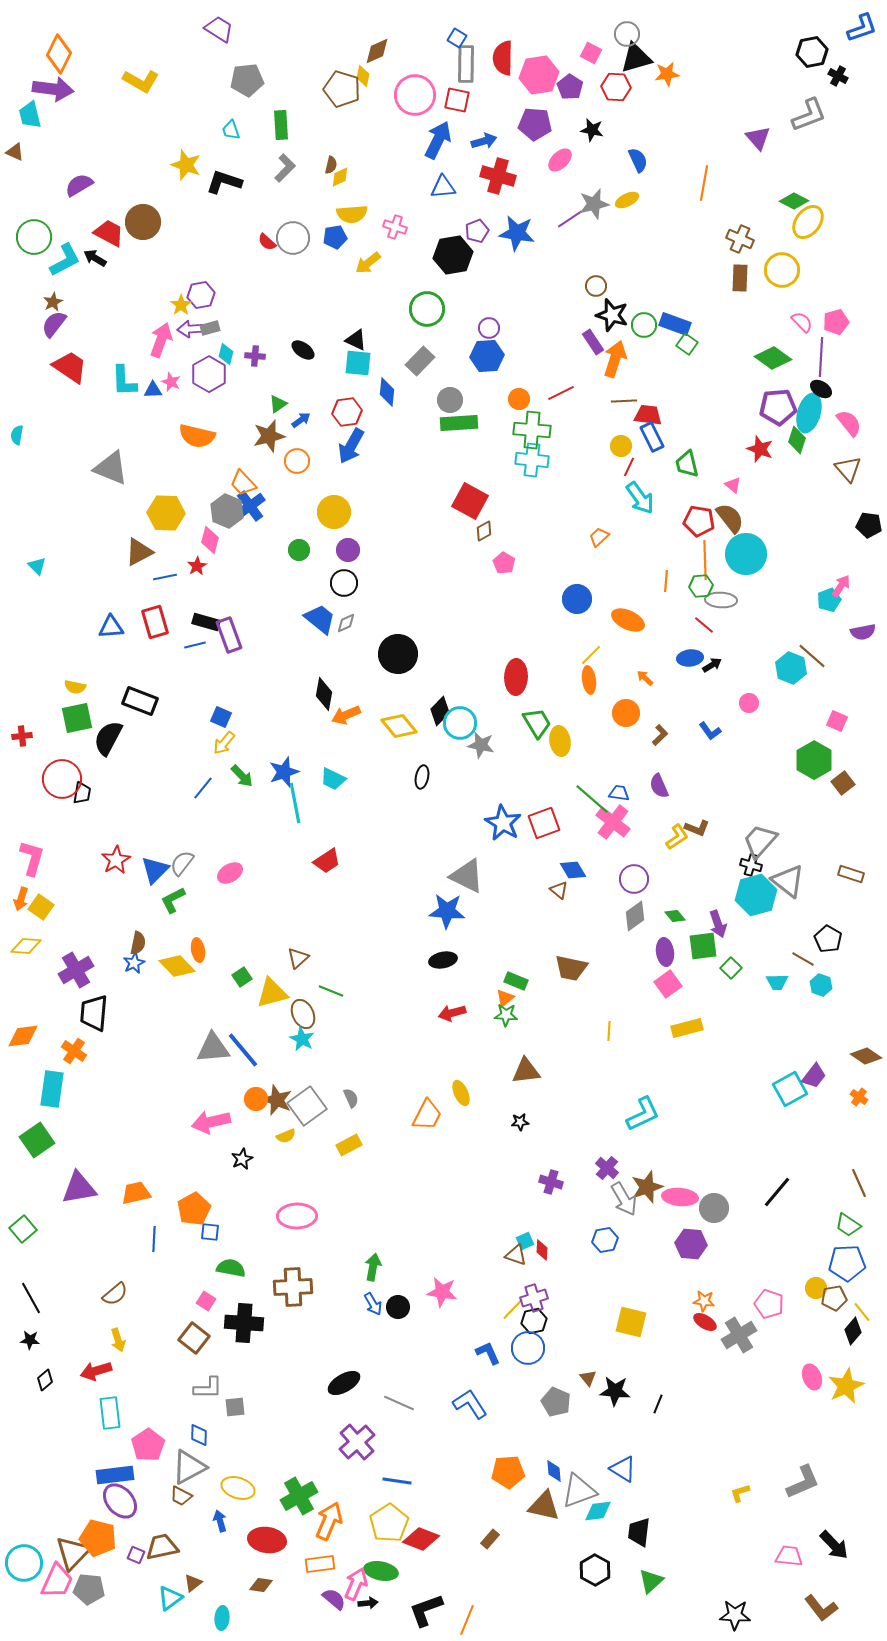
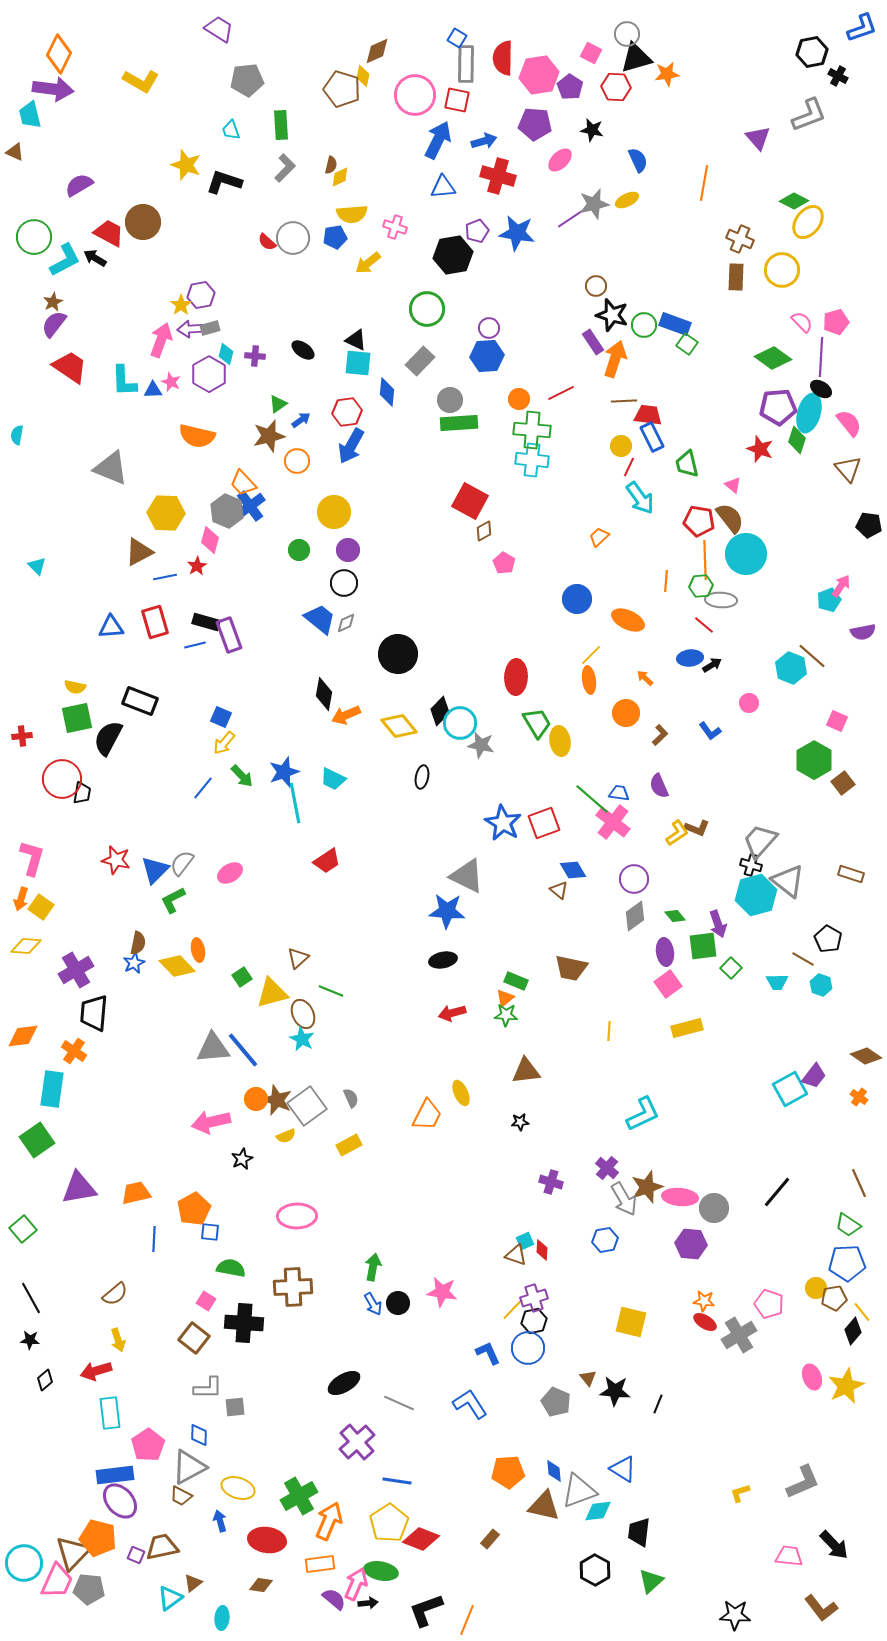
brown rectangle at (740, 278): moved 4 px left, 1 px up
yellow L-shape at (677, 837): moved 4 px up
red star at (116, 860): rotated 28 degrees counterclockwise
black circle at (398, 1307): moved 4 px up
